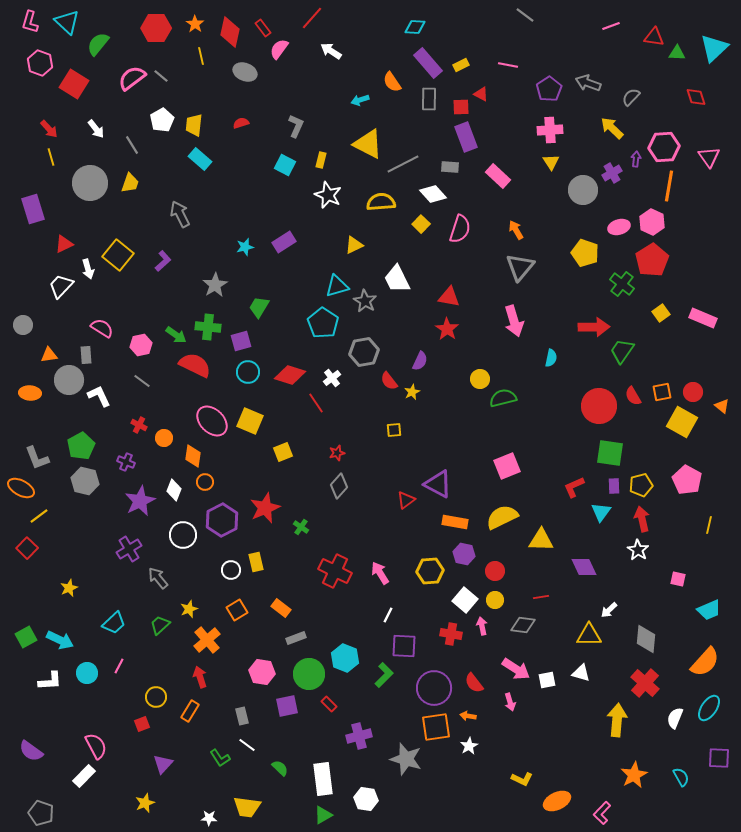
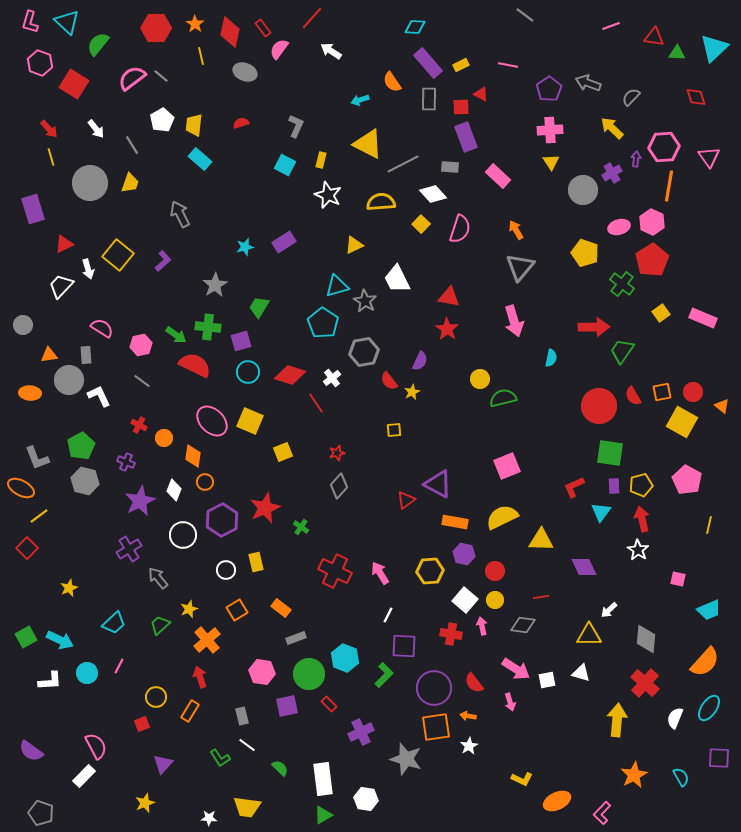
white circle at (231, 570): moved 5 px left
purple cross at (359, 736): moved 2 px right, 4 px up; rotated 10 degrees counterclockwise
